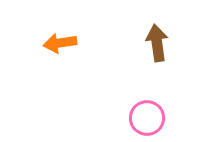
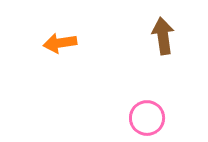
brown arrow: moved 6 px right, 7 px up
